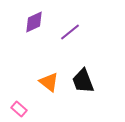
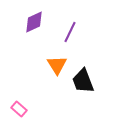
purple line: rotated 25 degrees counterclockwise
orange triangle: moved 8 px right, 17 px up; rotated 20 degrees clockwise
